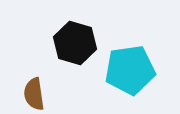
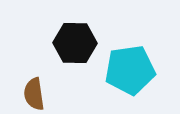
black hexagon: rotated 15 degrees counterclockwise
